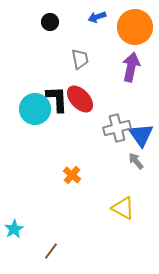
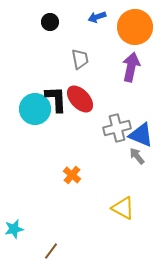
black L-shape: moved 1 px left
blue triangle: rotated 32 degrees counterclockwise
gray arrow: moved 1 px right, 5 px up
cyan star: rotated 18 degrees clockwise
